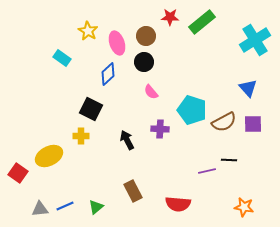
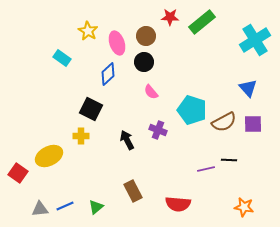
purple cross: moved 2 px left, 1 px down; rotated 18 degrees clockwise
purple line: moved 1 px left, 2 px up
